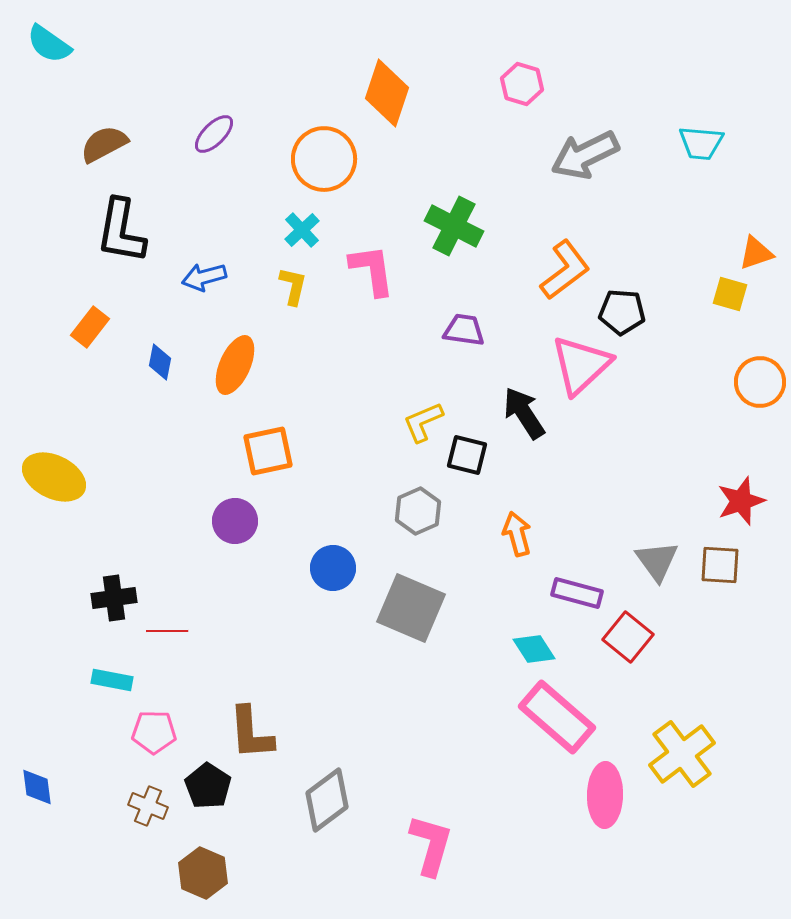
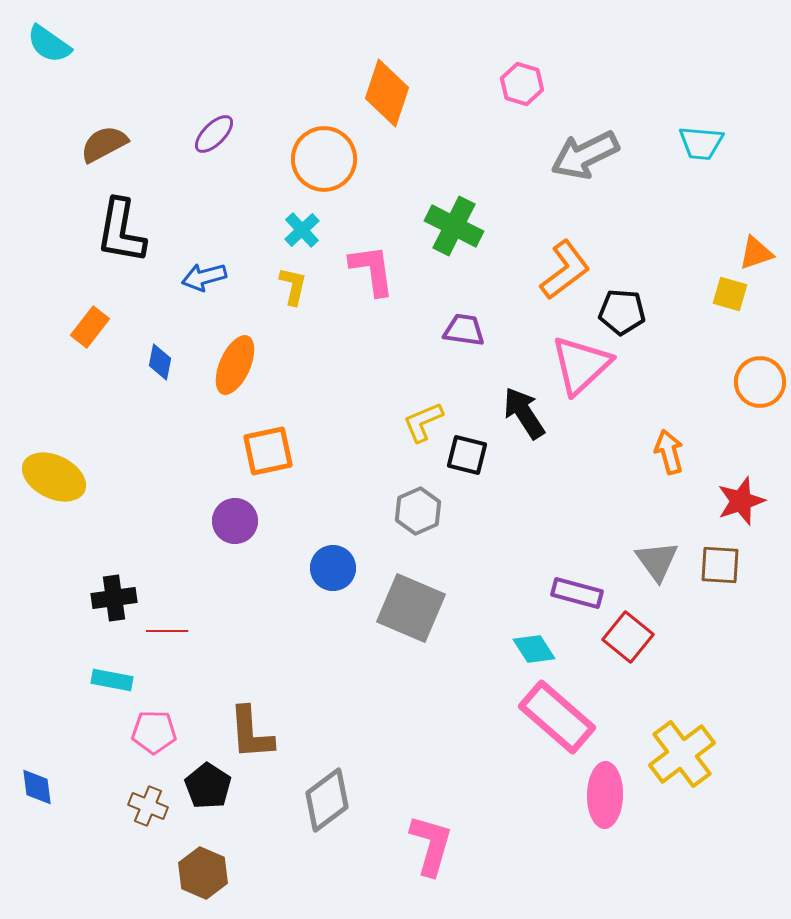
orange arrow at (517, 534): moved 152 px right, 82 px up
